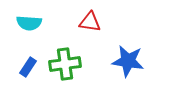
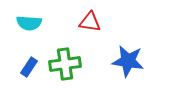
blue rectangle: moved 1 px right
